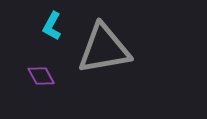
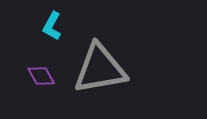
gray triangle: moved 4 px left, 20 px down
